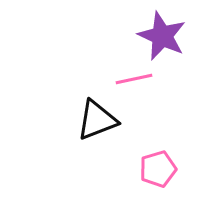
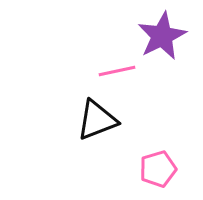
purple star: rotated 21 degrees clockwise
pink line: moved 17 px left, 8 px up
